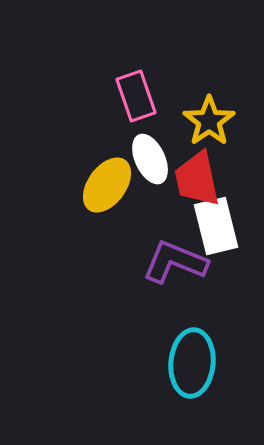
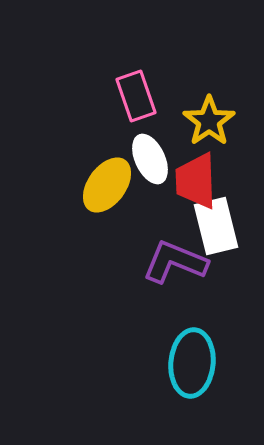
red trapezoid: moved 1 px left, 2 px down; rotated 10 degrees clockwise
